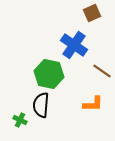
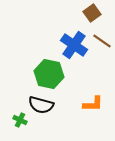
brown square: rotated 12 degrees counterclockwise
brown line: moved 30 px up
black semicircle: rotated 80 degrees counterclockwise
